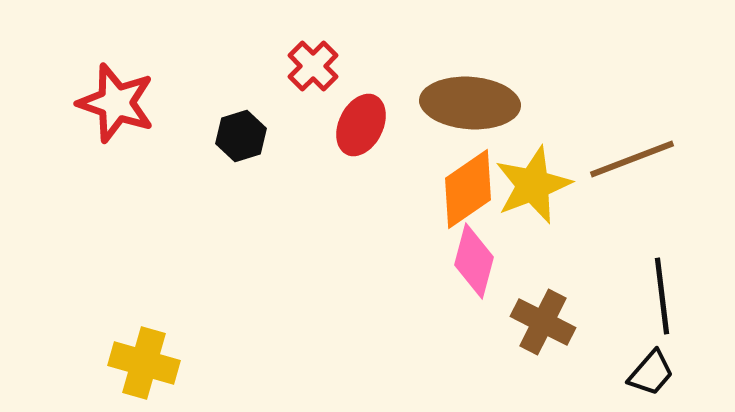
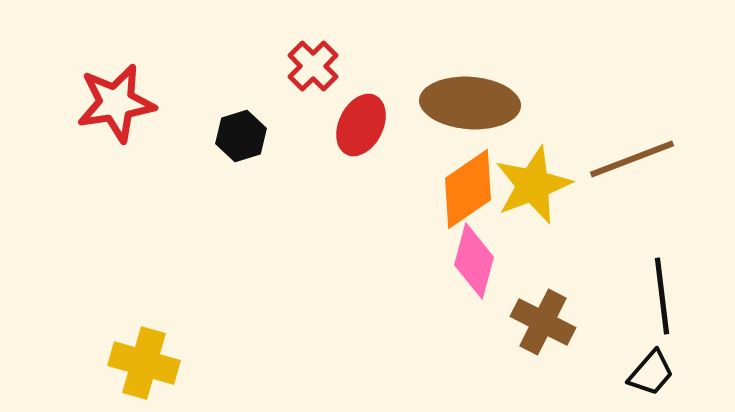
red star: rotated 28 degrees counterclockwise
